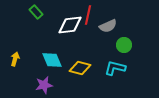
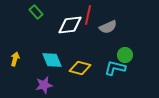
gray semicircle: moved 1 px down
green circle: moved 1 px right, 10 px down
